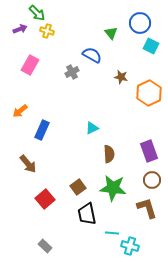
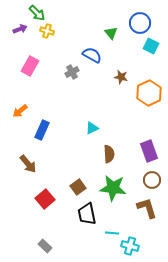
pink rectangle: moved 1 px down
